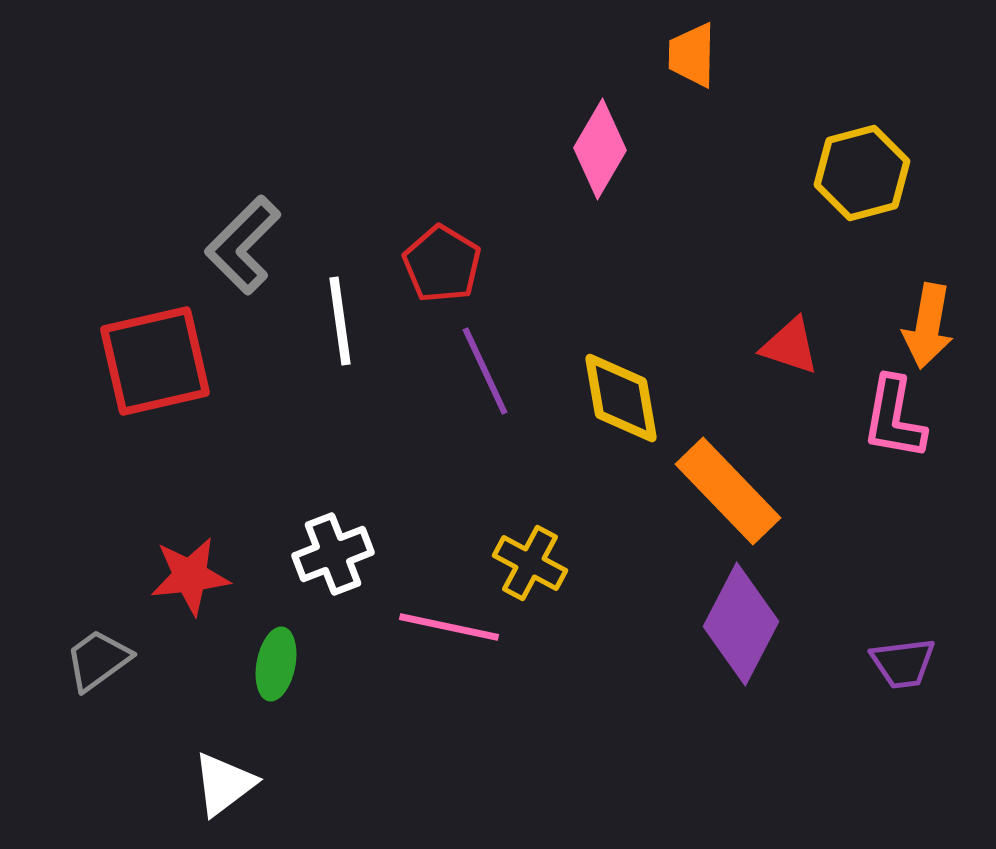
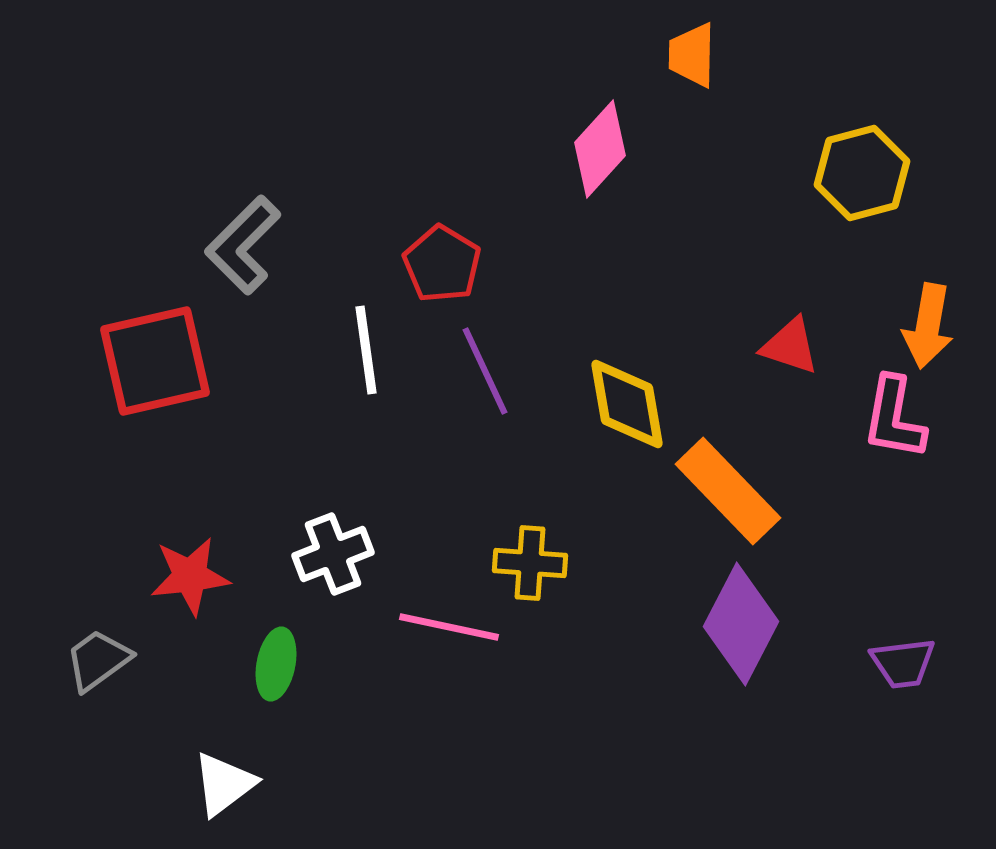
pink diamond: rotated 12 degrees clockwise
white line: moved 26 px right, 29 px down
yellow diamond: moved 6 px right, 6 px down
yellow cross: rotated 24 degrees counterclockwise
